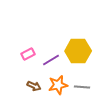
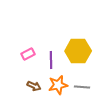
purple line: rotated 60 degrees counterclockwise
